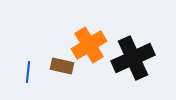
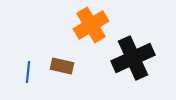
orange cross: moved 2 px right, 20 px up
